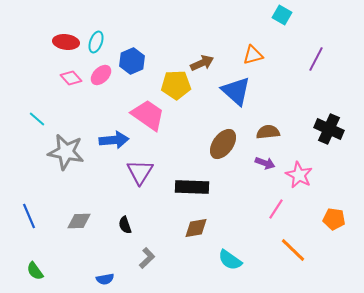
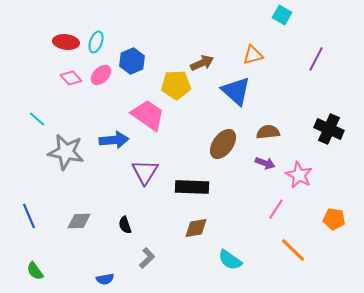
purple triangle: moved 5 px right
